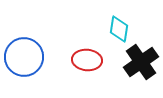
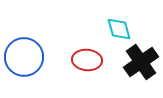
cyan diamond: rotated 24 degrees counterclockwise
